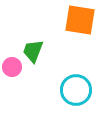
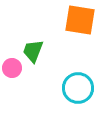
pink circle: moved 1 px down
cyan circle: moved 2 px right, 2 px up
